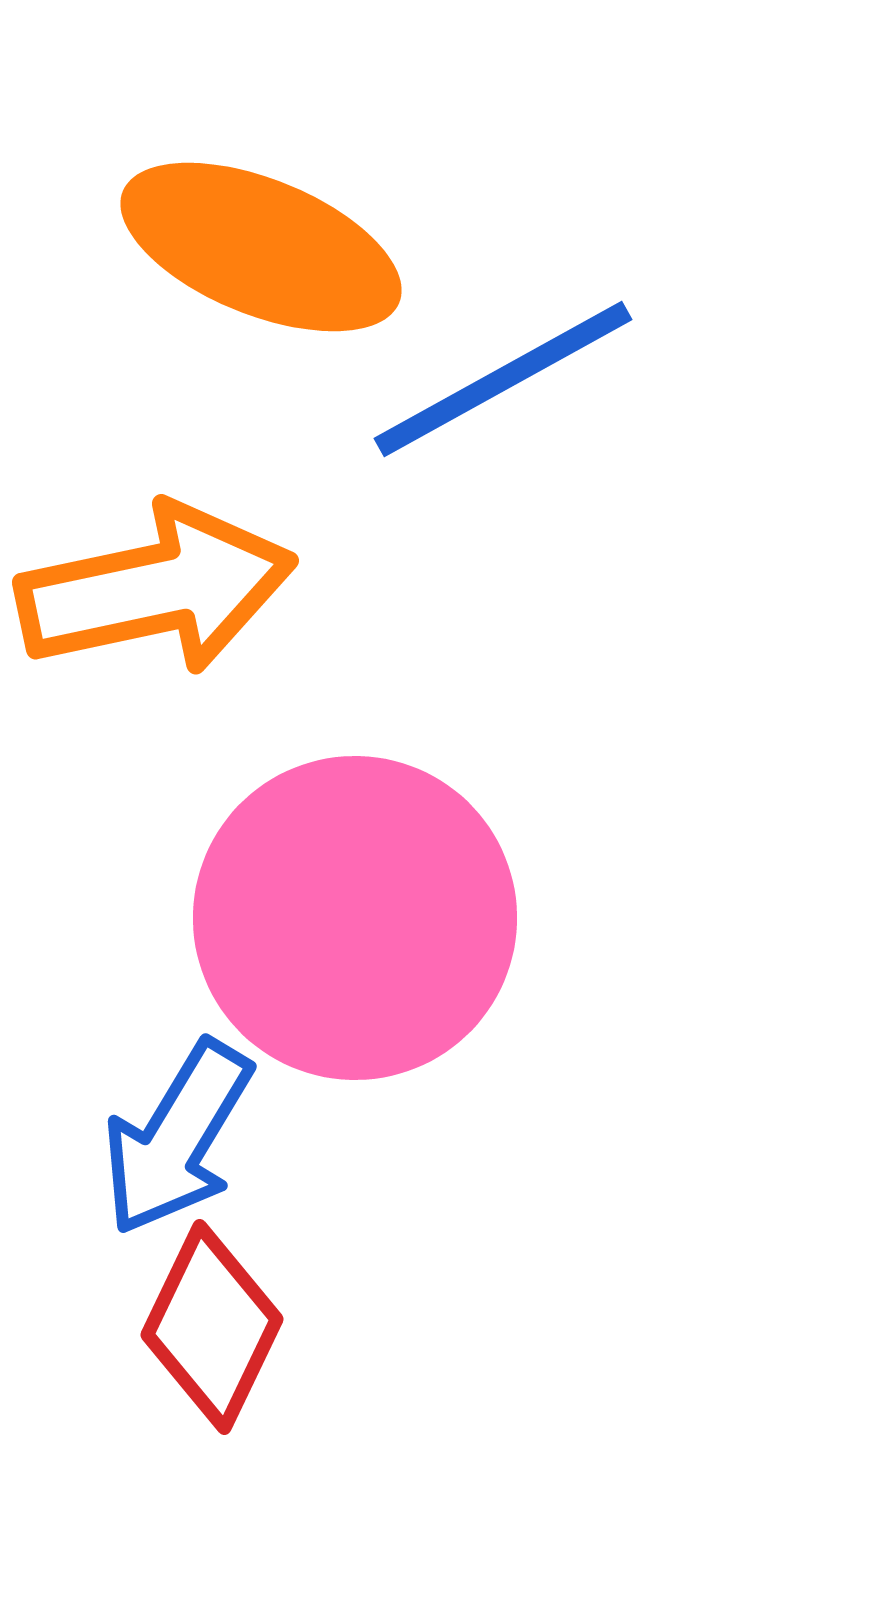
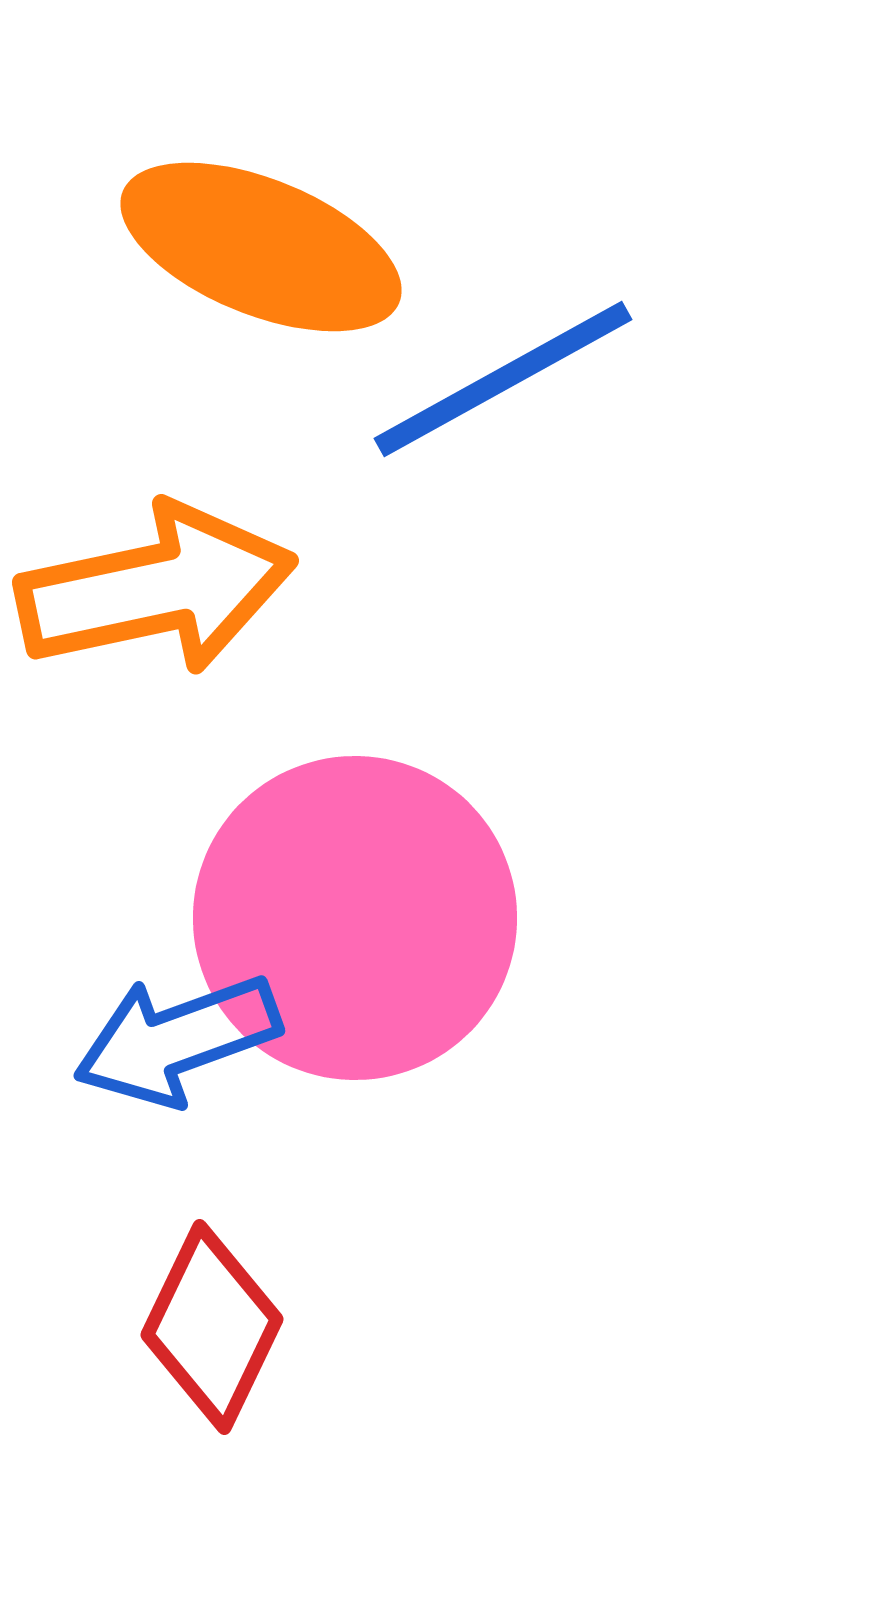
blue arrow: moved 98 px up; rotated 39 degrees clockwise
